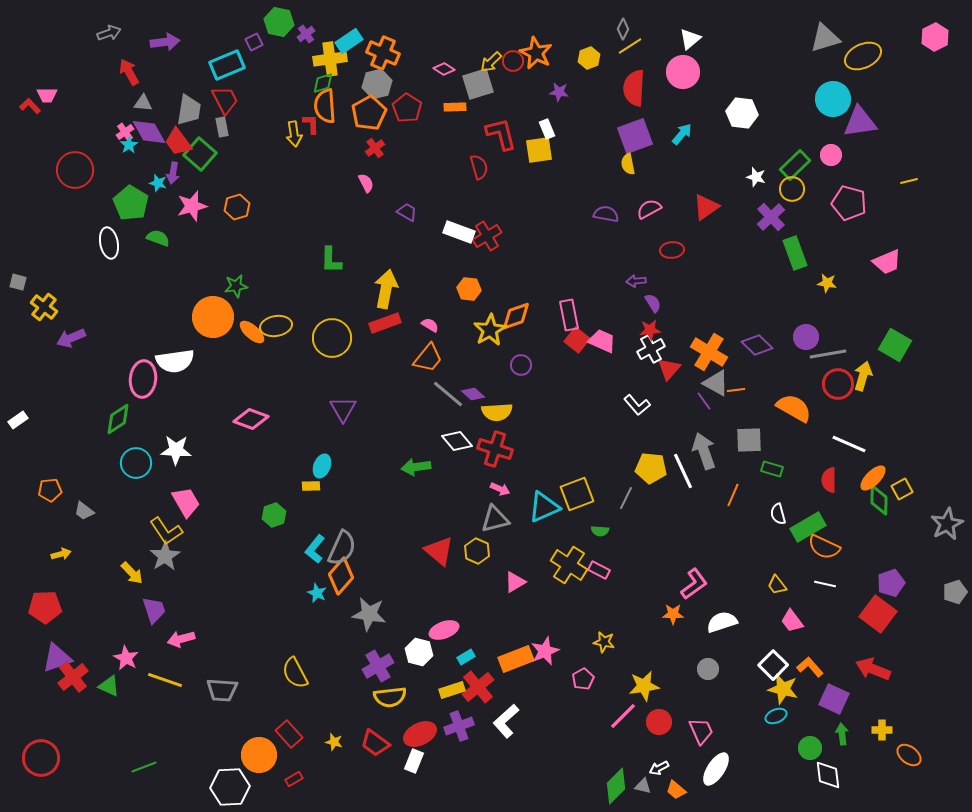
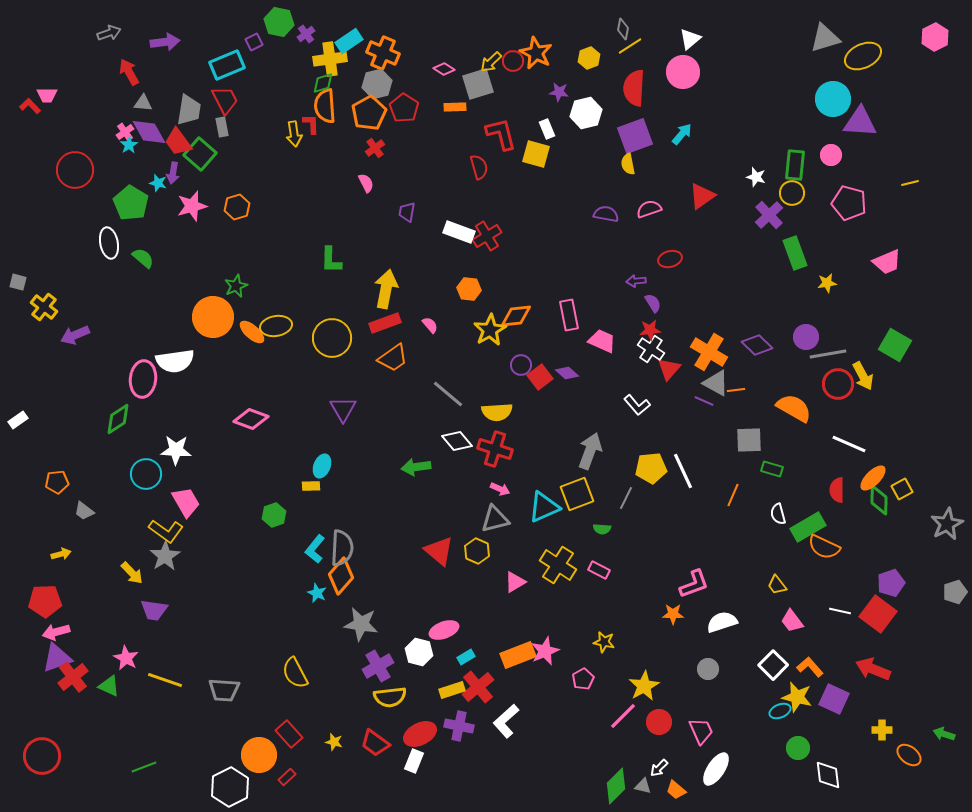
gray diamond at (623, 29): rotated 15 degrees counterclockwise
red pentagon at (407, 108): moved 3 px left
white hexagon at (742, 113): moved 156 px left; rotated 20 degrees counterclockwise
purple triangle at (860, 122): rotated 12 degrees clockwise
yellow square at (539, 150): moved 3 px left, 4 px down; rotated 24 degrees clockwise
green rectangle at (795, 165): rotated 40 degrees counterclockwise
yellow line at (909, 181): moved 1 px right, 2 px down
yellow circle at (792, 189): moved 4 px down
red triangle at (706, 207): moved 4 px left, 11 px up
pink semicircle at (649, 209): rotated 10 degrees clockwise
purple trapezoid at (407, 212): rotated 110 degrees counterclockwise
purple cross at (771, 217): moved 2 px left, 2 px up
green semicircle at (158, 238): moved 15 px left, 20 px down; rotated 20 degrees clockwise
red ellipse at (672, 250): moved 2 px left, 9 px down; rotated 10 degrees counterclockwise
yellow star at (827, 283): rotated 18 degrees counterclockwise
green star at (236, 286): rotated 15 degrees counterclockwise
orange diamond at (516, 316): rotated 12 degrees clockwise
pink semicircle at (430, 325): rotated 18 degrees clockwise
purple arrow at (71, 338): moved 4 px right, 3 px up
red square at (577, 340): moved 37 px left, 37 px down; rotated 15 degrees clockwise
white cross at (651, 349): rotated 28 degrees counterclockwise
orange trapezoid at (428, 358): moved 35 px left; rotated 16 degrees clockwise
yellow arrow at (863, 376): rotated 136 degrees clockwise
purple diamond at (473, 394): moved 94 px right, 21 px up
purple line at (704, 401): rotated 30 degrees counterclockwise
gray arrow at (704, 451): moved 114 px left; rotated 39 degrees clockwise
cyan circle at (136, 463): moved 10 px right, 11 px down
yellow pentagon at (651, 468): rotated 12 degrees counterclockwise
red semicircle at (829, 480): moved 8 px right, 10 px down
orange pentagon at (50, 490): moved 7 px right, 8 px up
yellow L-shape at (166, 531): rotated 20 degrees counterclockwise
green semicircle at (600, 531): moved 2 px right, 2 px up
gray semicircle at (342, 548): rotated 21 degrees counterclockwise
yellow cross at (569, 565): moved 11 px left
pink L-shape at (694, 584): rotated 16 degrees clockwise
white line at (825, 584): moved 15 px right, 27 px down
red pentagon at (45, 607): moved 6 px up
purple trapezoid at (154, 610): rotated 116 degrees clockwise
gray star at (369, 614): moved 8 px left, 10 px down
pink arrow at (181, 639): moved 125 px left, 7 px up
orange rectangle at (516, 659): moved 2 px right, 4 px up
yellow star at (644, 686): rotated 20 degrees counterclockwise
yellow star at (783, 689): moved 14 px right, 8 px down
gray trapezoid at (222, 690): moved 2 px right
cyan ellipse at (776, 716): moved 4 px right, 5 px up
purple cross at (459, 726): rotated 32 degrees clockwise
green arrow at (842, 734): moved 102 px right; rotated 65 degrees counterclockwise
green circle at (810, 748): moved 12 px left
red circle at (41, 758): moved 1 px right, 2 px up
white arrow at (659, 768): rotated 18 degrees counterclockwise
red rectangle at (294, 779): moved 7 px left, 2 px up; rotated 12 degrees counterclockwise
white hexagon at (230, 787): rotated 24 degrees counterclockwise
